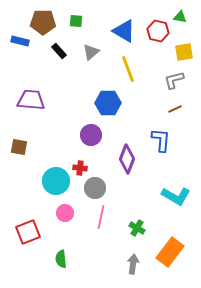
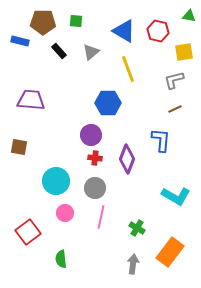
green triangle: moved 9 px right, 1 px up
red cross: moved 15 px right, 10 px up
red square: rotated 15 degrees counterclockwise
